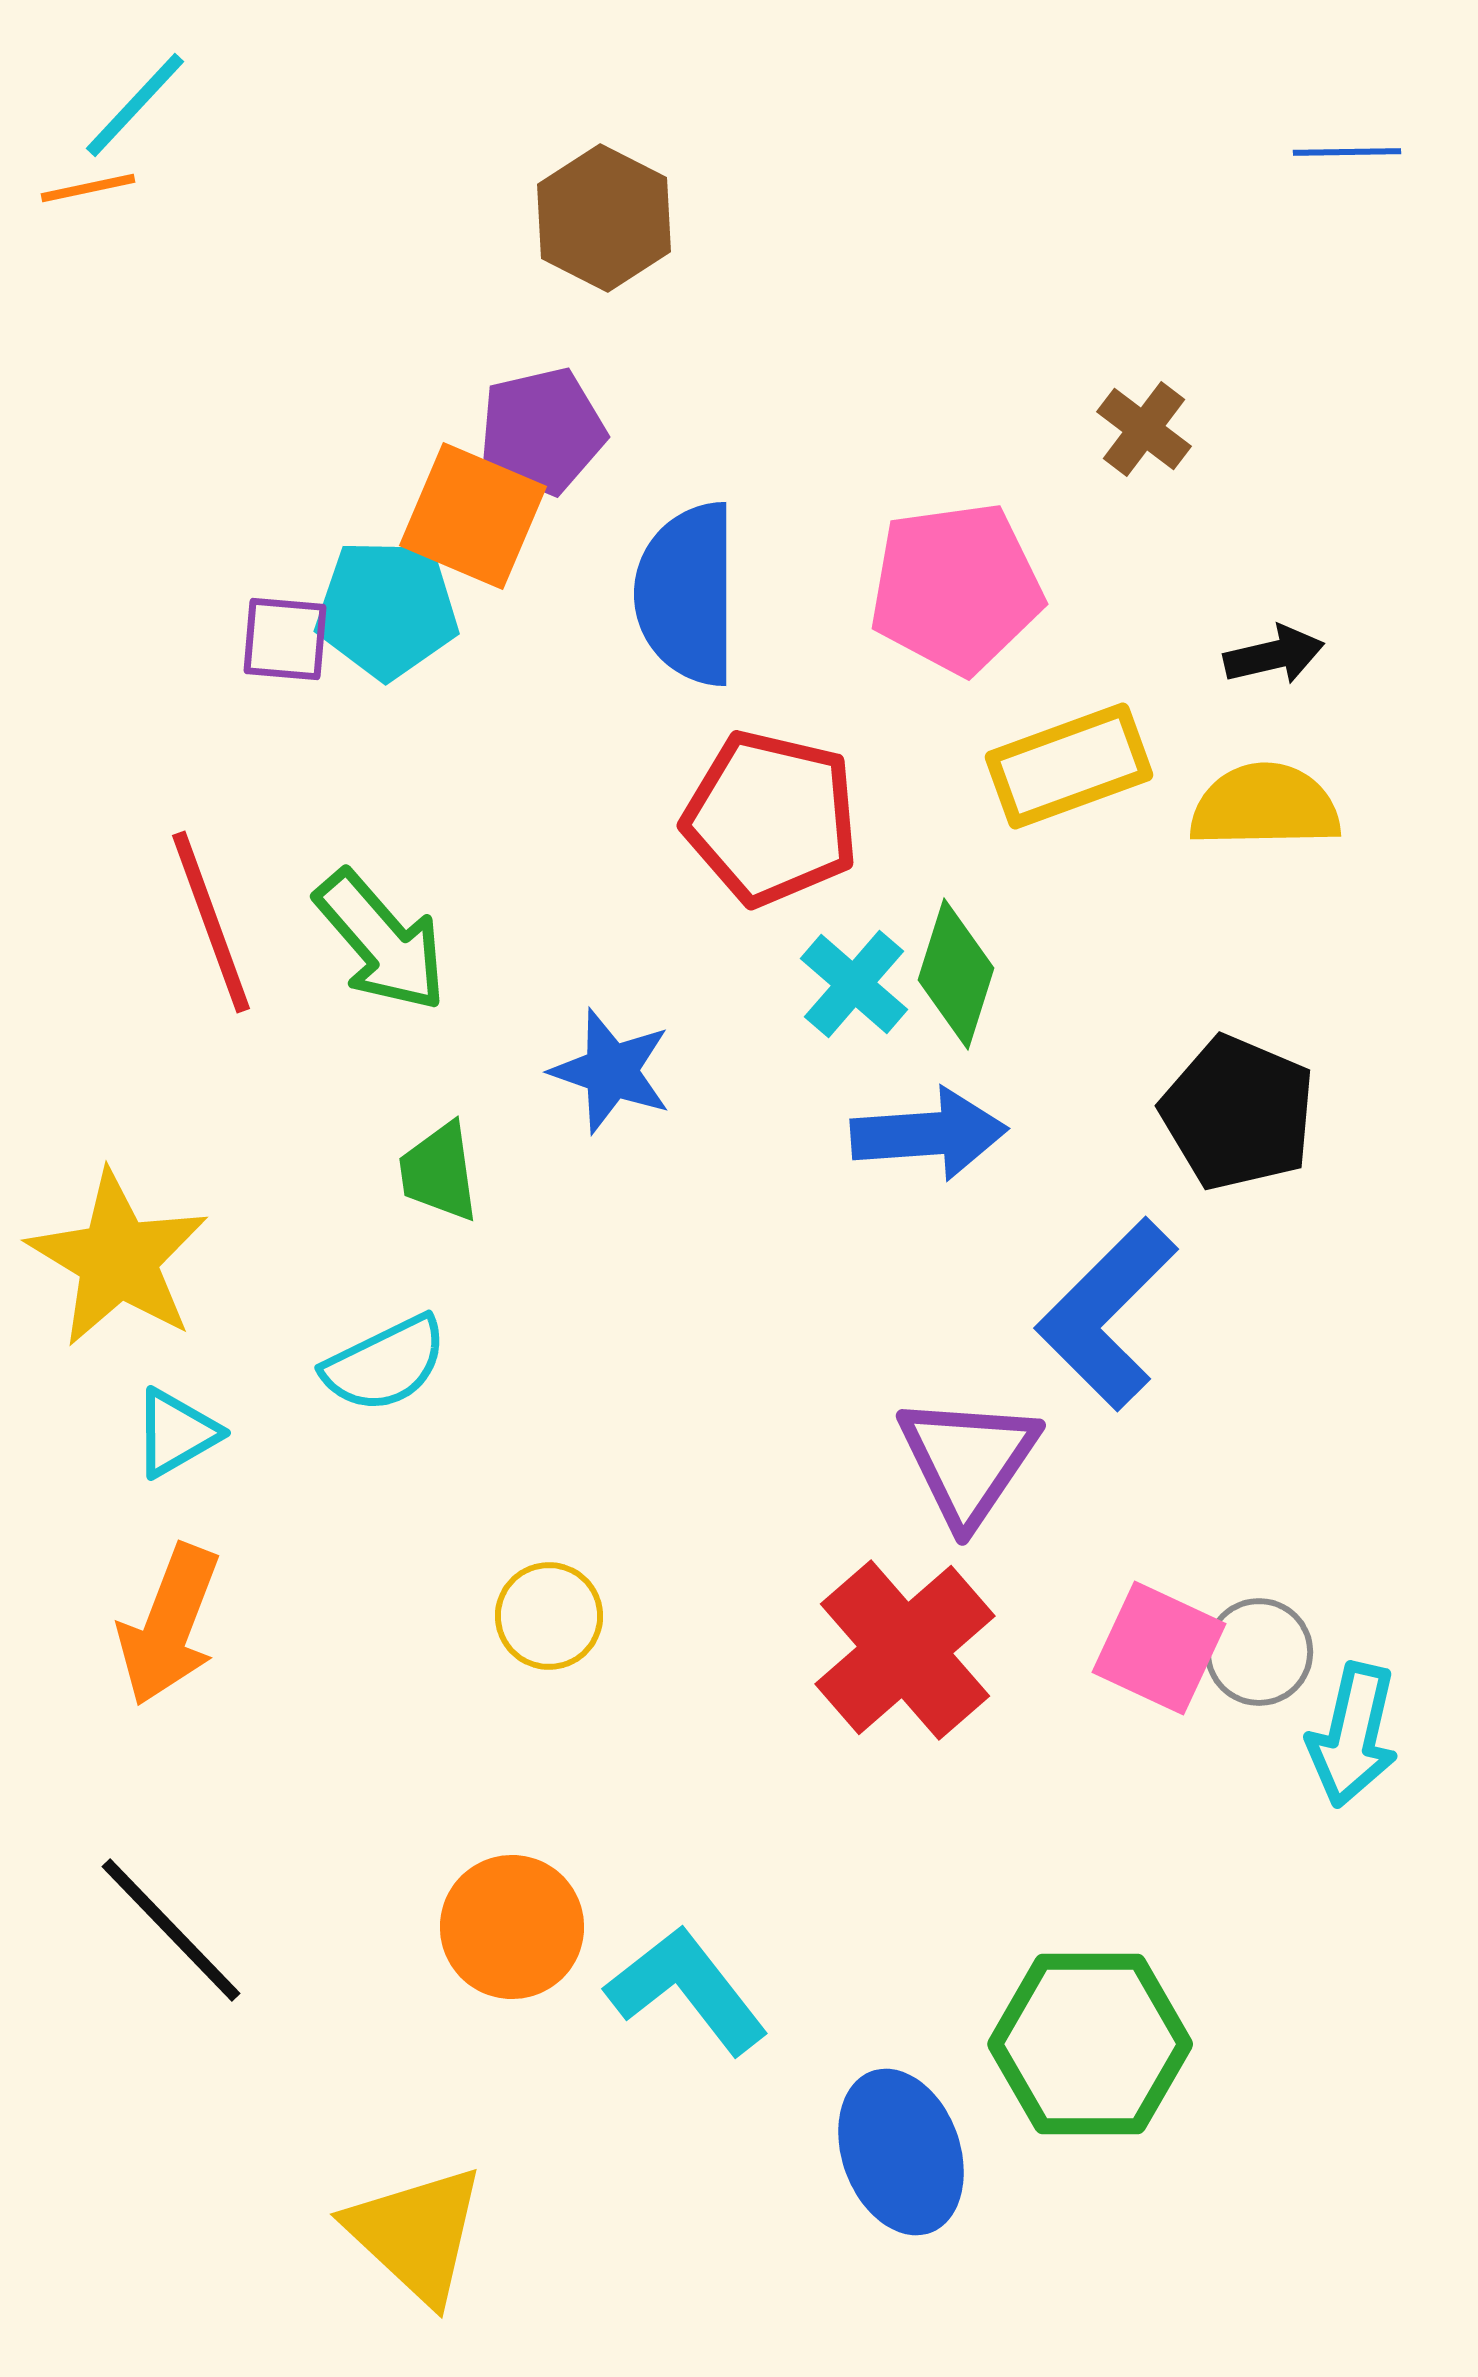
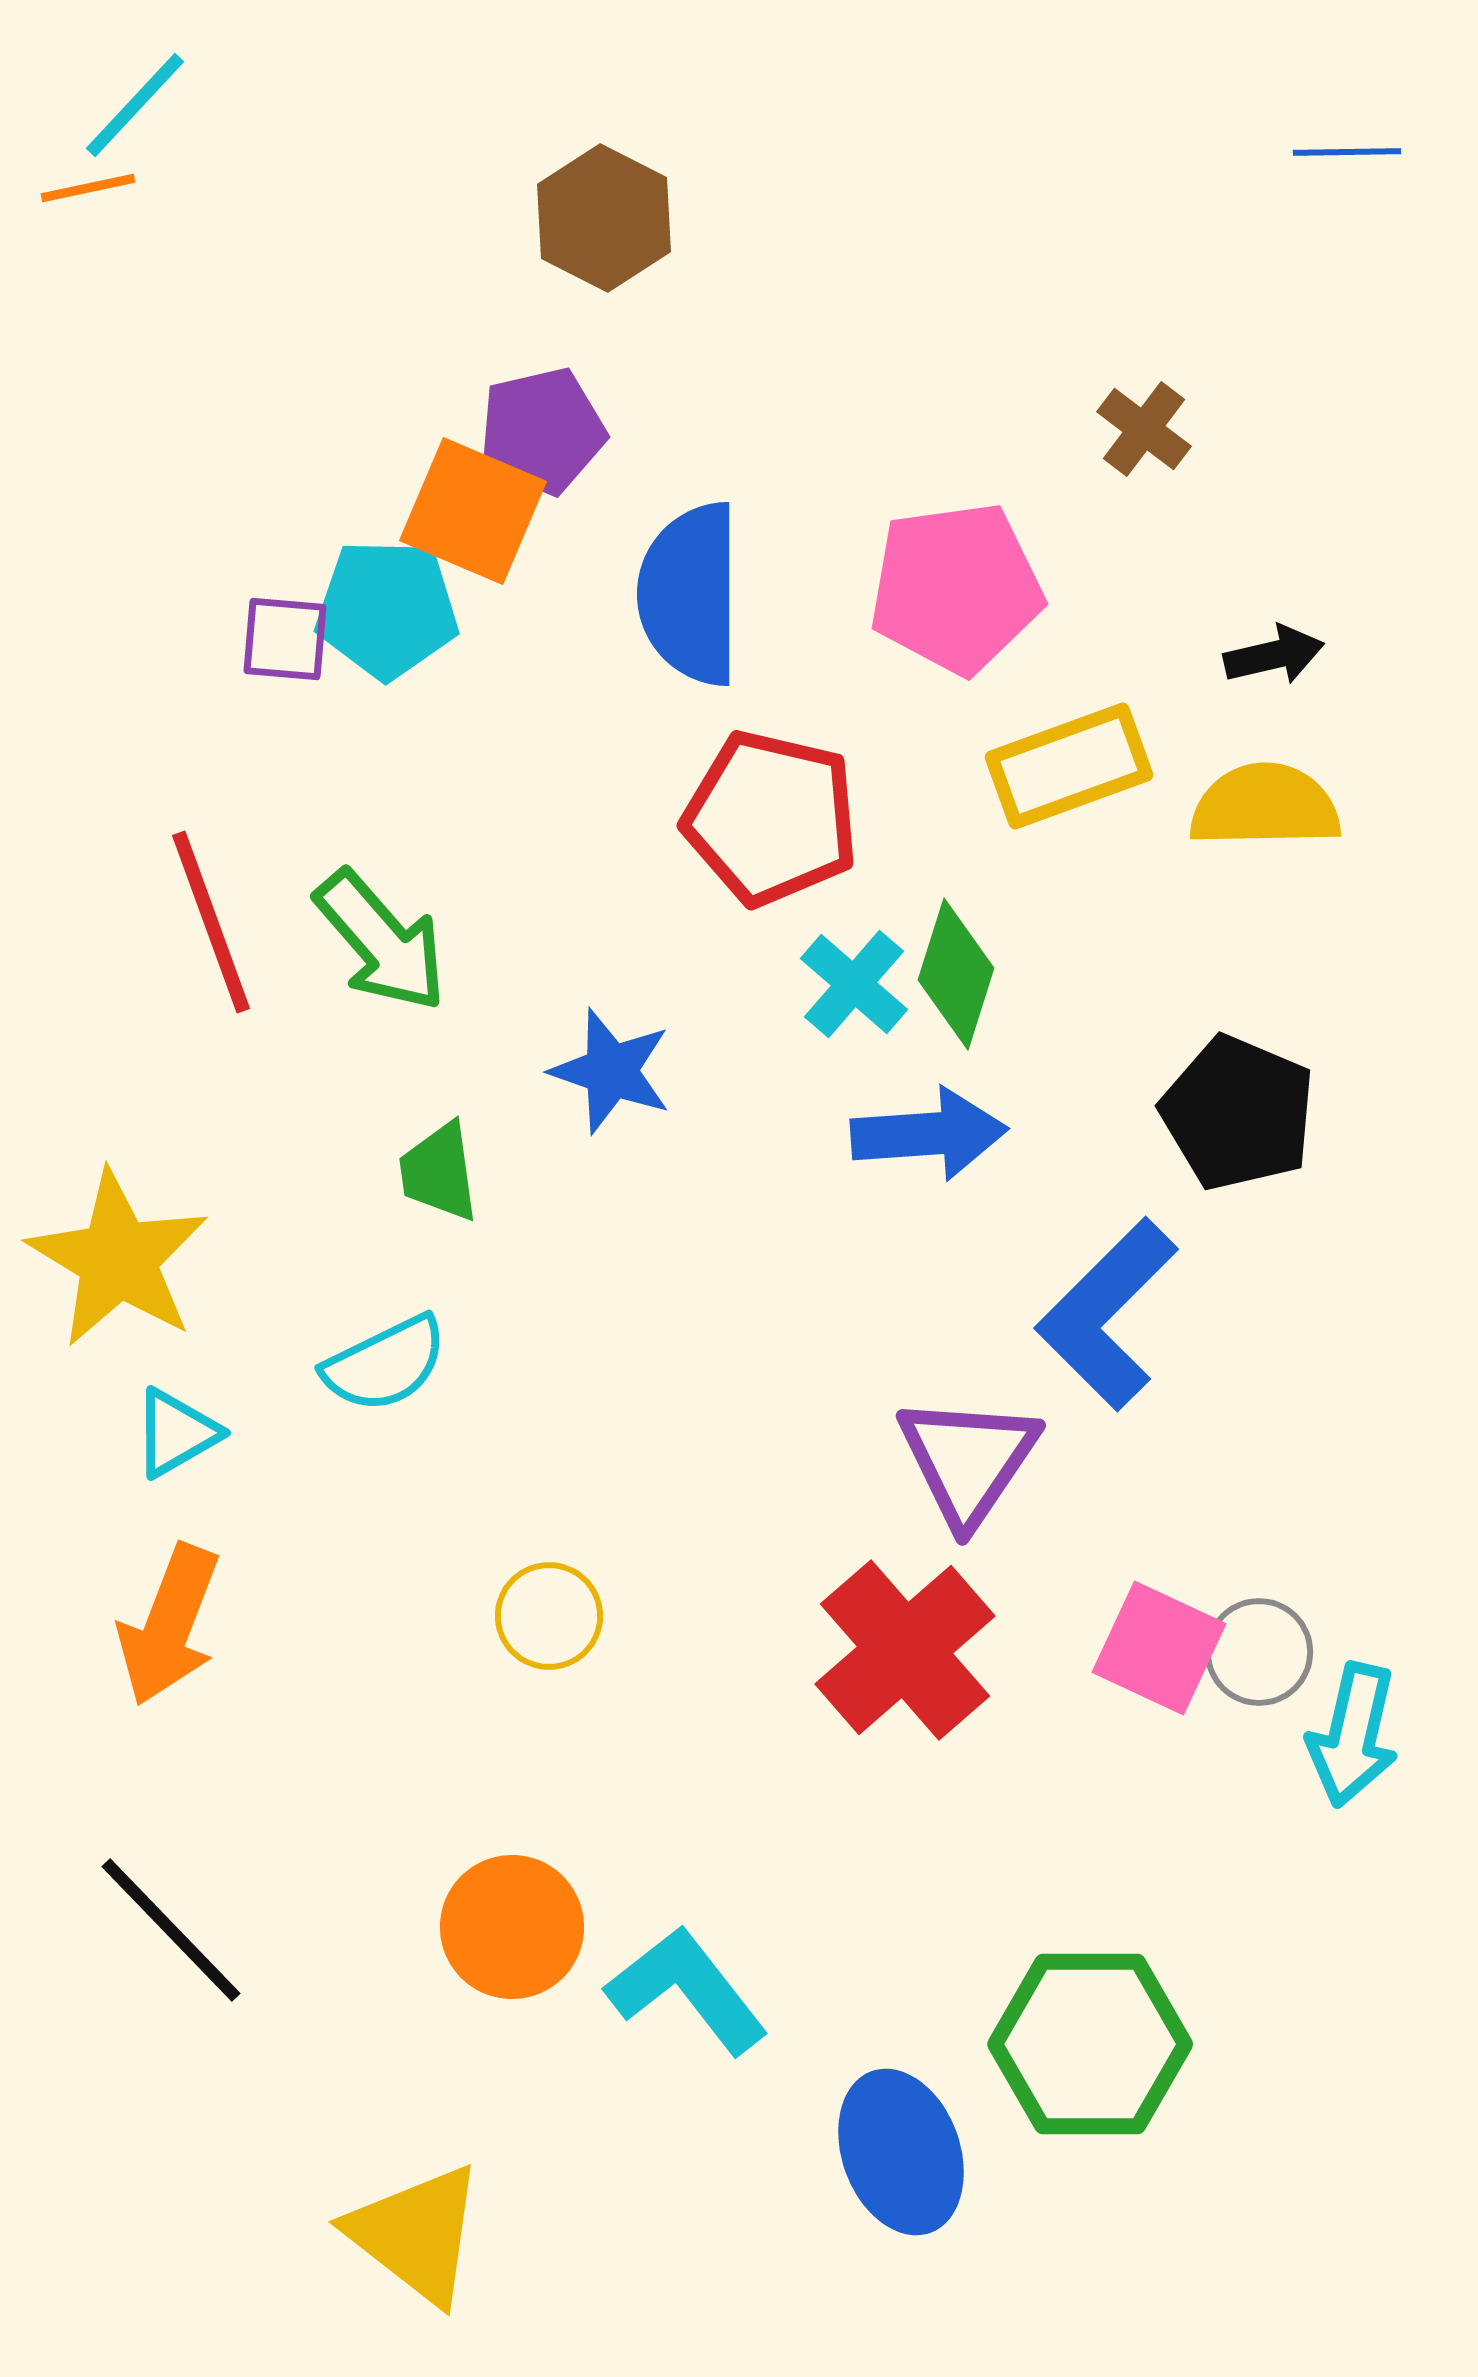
orange square: moved 5 px up
blue semicircle: moved 3 px right
yellow triangle: rotated 5 degrees counterclockwise
